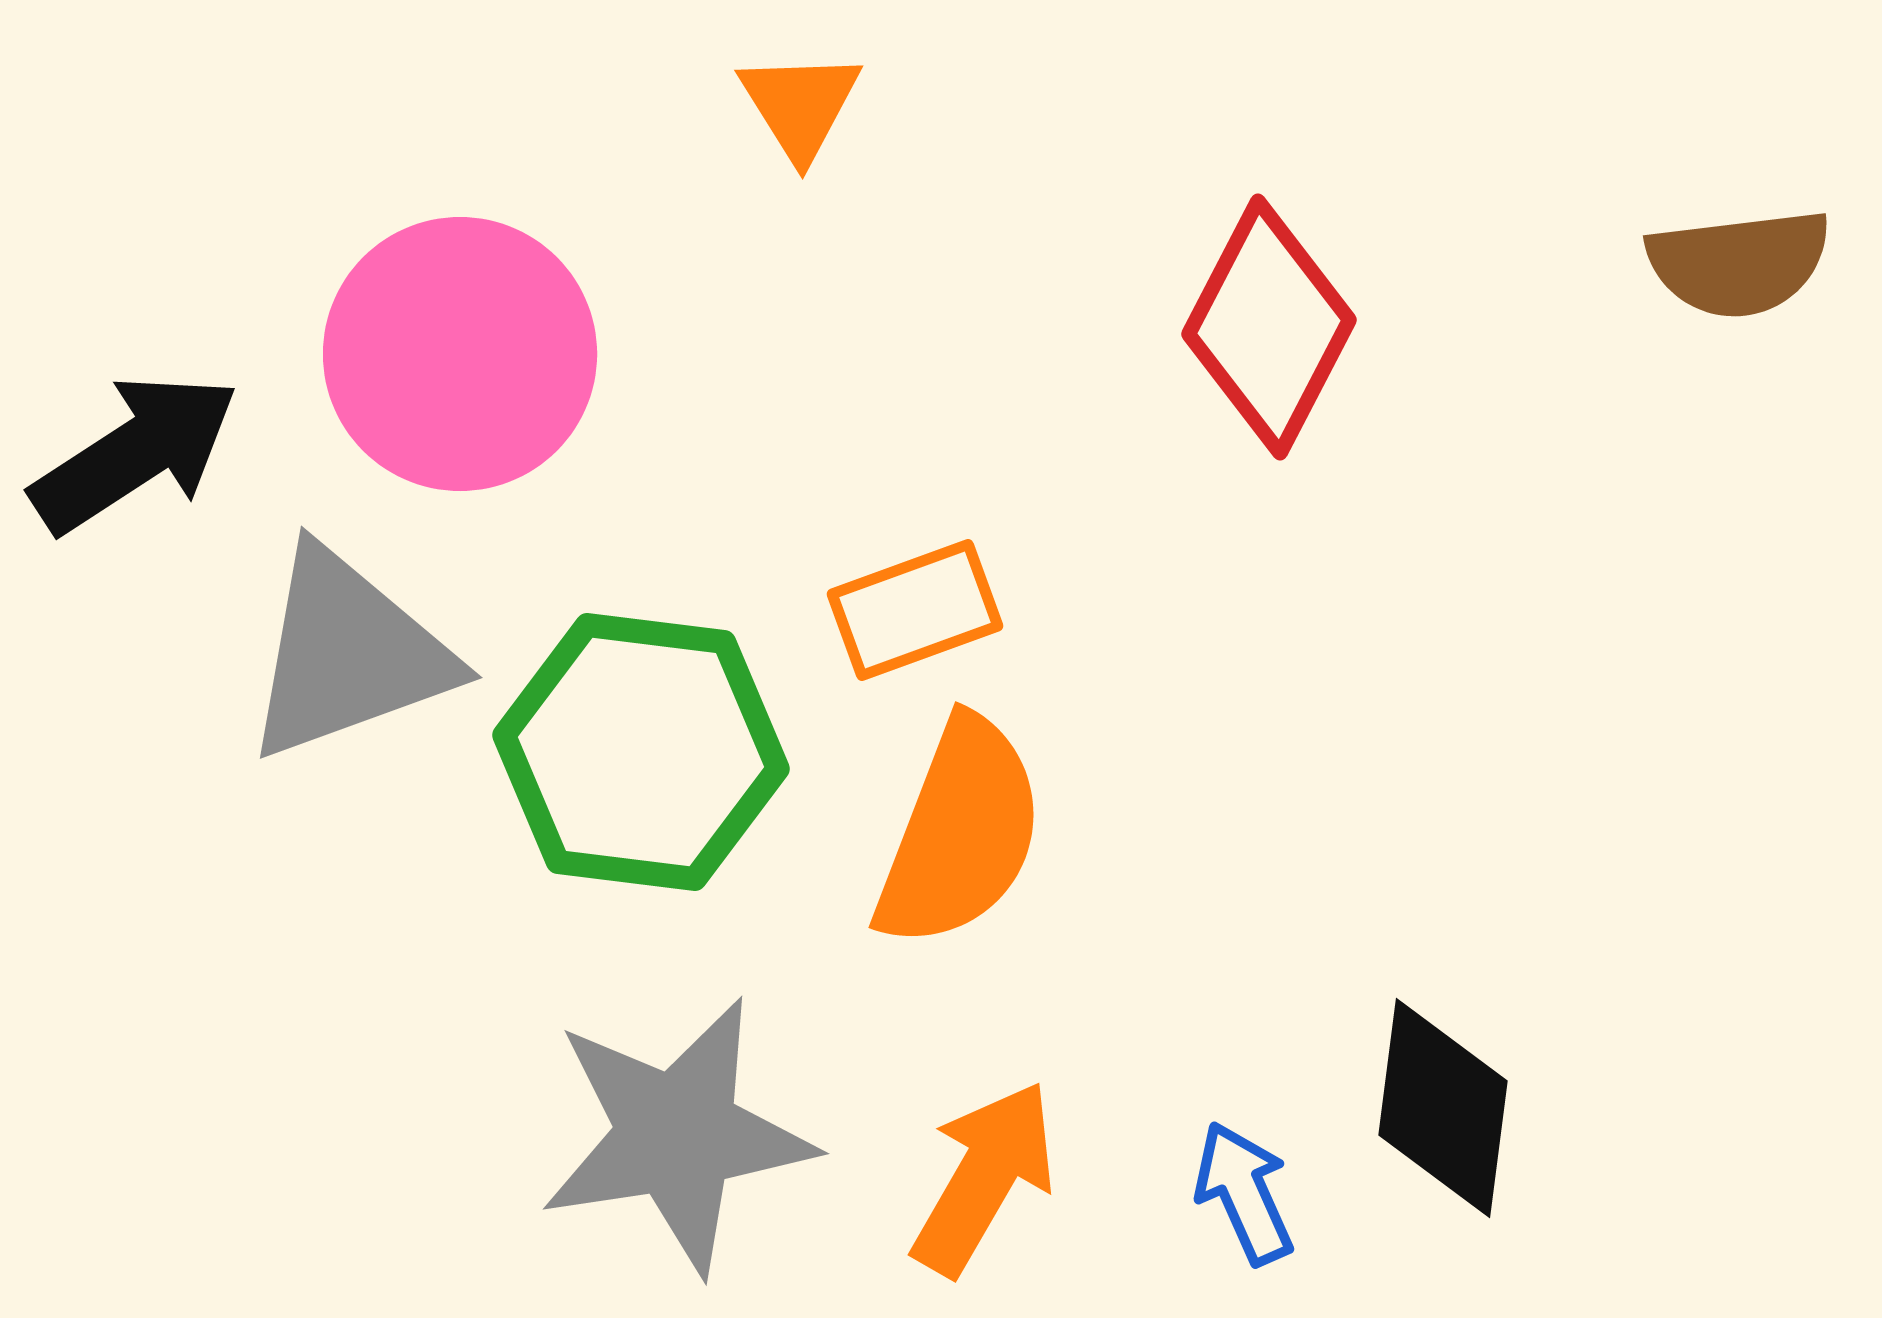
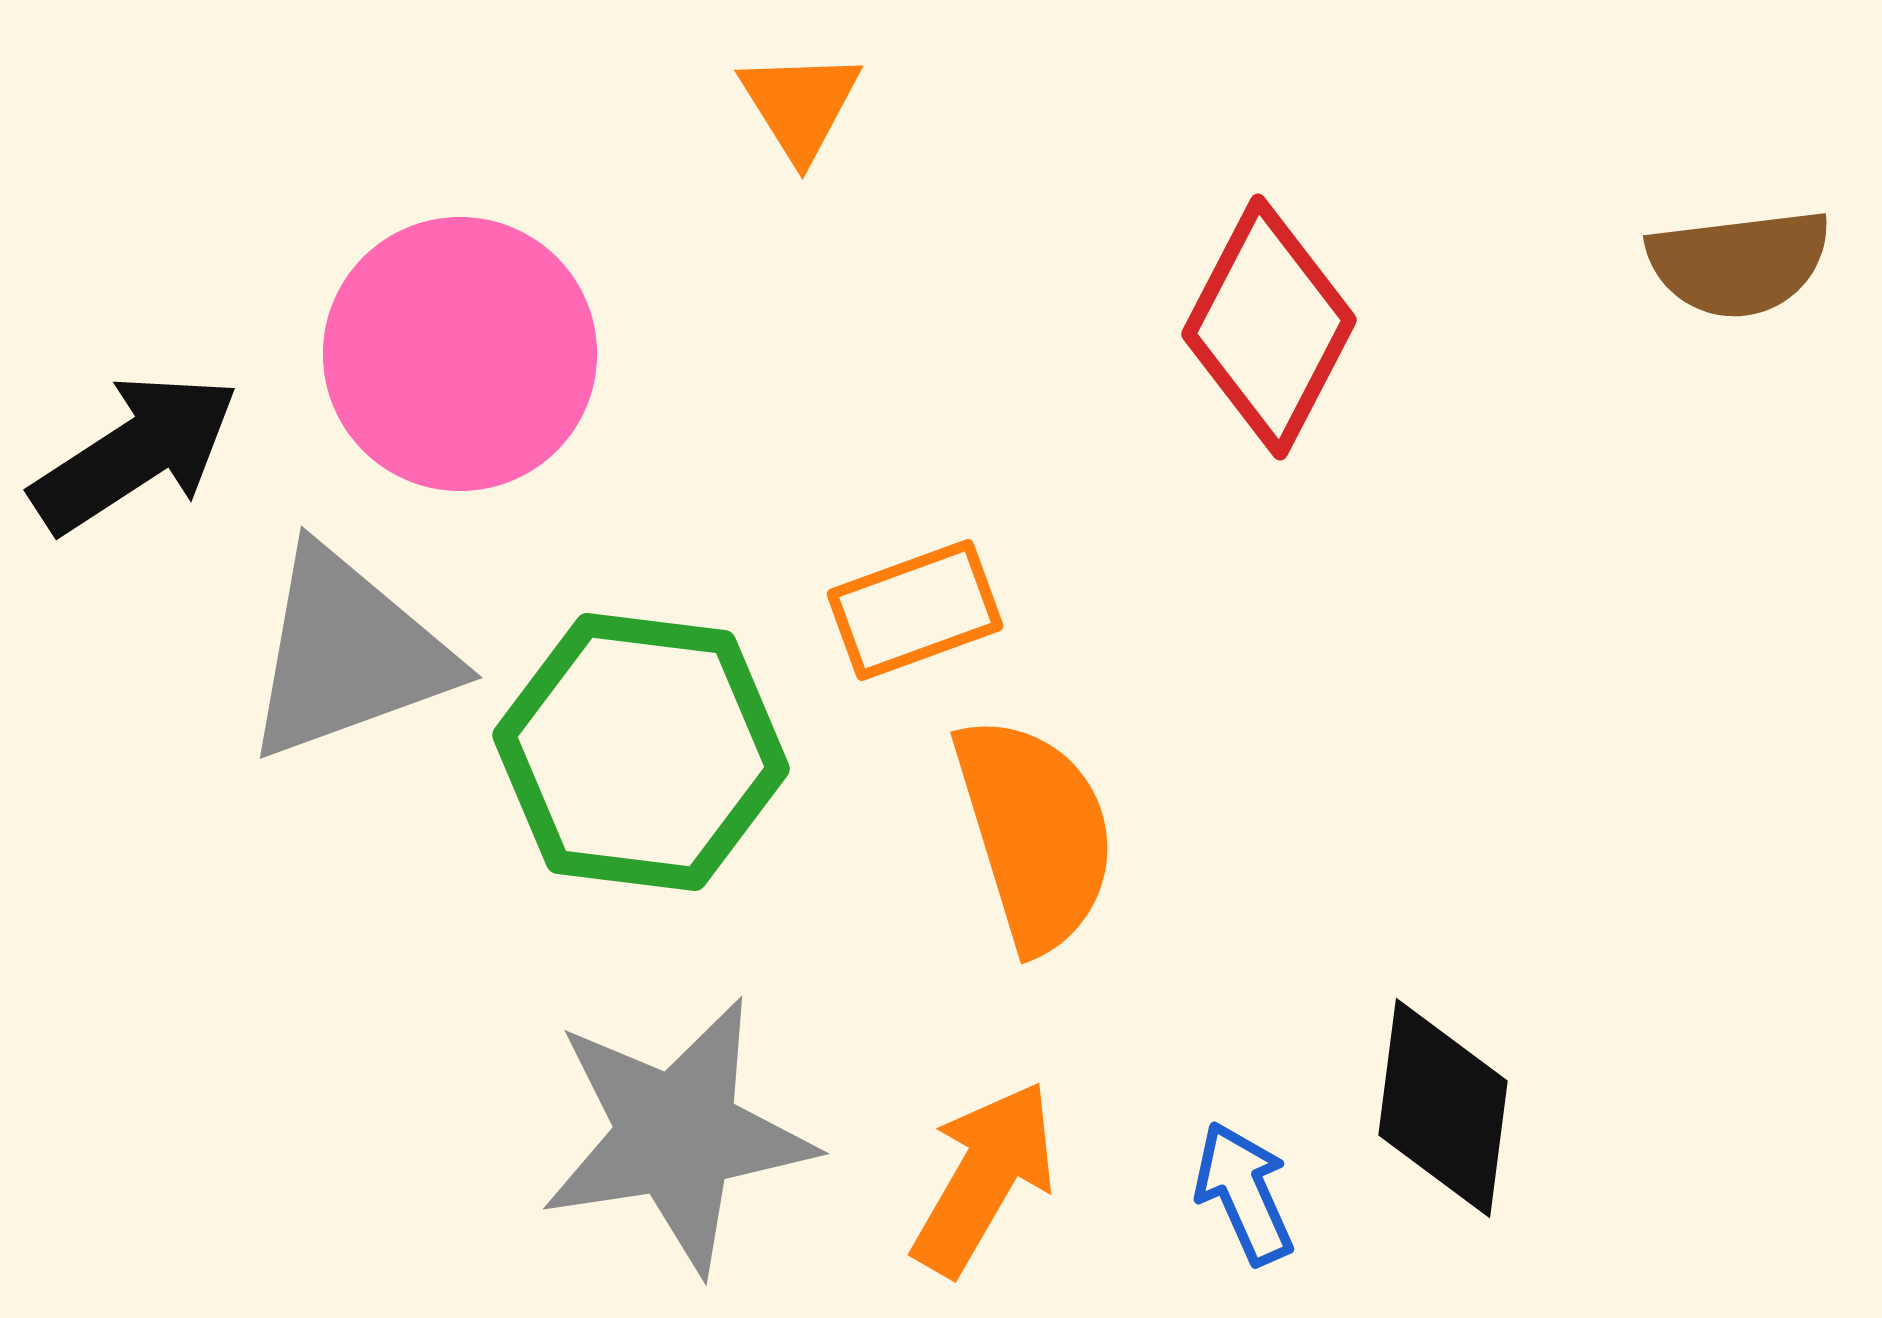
orange semicircle: moved 75 px right; rotated 38 degrees counterclockwise
